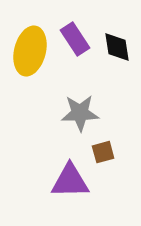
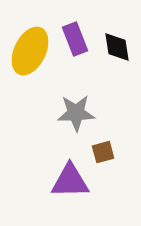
purple rectangle: rotated 12 degrees clockwise
yellow ellipse: rotated 12 degrees clockwise
gray star: moved 4 px left
